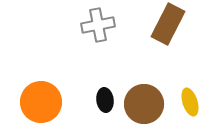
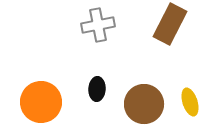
brown rectangle: moved 2 px right
black ellipse: moved 8 px left, 11 px up; rotated 10 degrees clockwise
